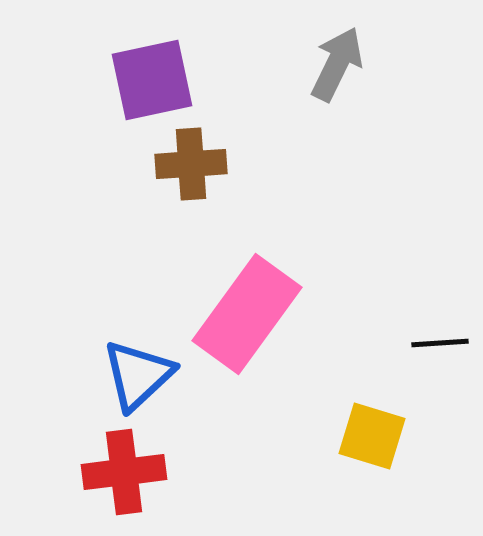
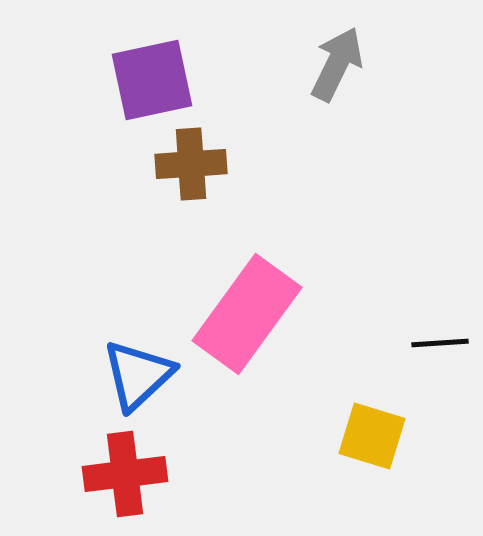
red cross: moved 1 px right, 2 px down
